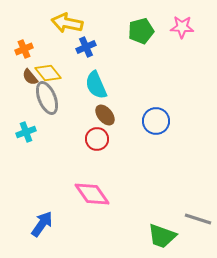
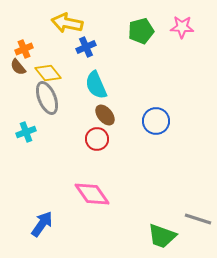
brown semicircle: moved 12 px left, 10 px up
